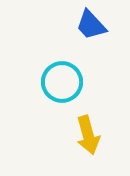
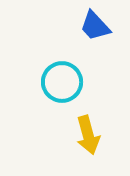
blue trapezoid: moved 4 px right, 1 px down
